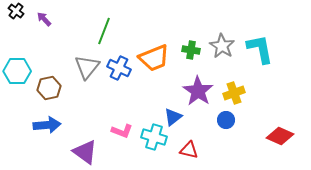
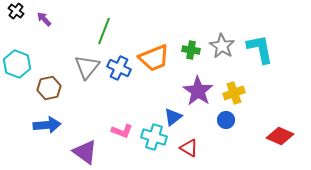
cyan hexagon: moved 7 px up; rotated 20 degrees clockwise
red triangle: moved 2 px up; rotated 18 degrees clockwise
